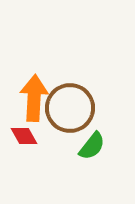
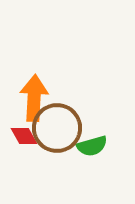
brown circle: moved 13 px left, 20 px down
green semicircle: rotated 36 degrees clockwise
